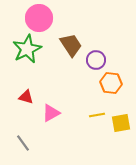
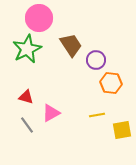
yellow square: moved 1 px right, 7 px down
gray line: moved 4 px right, 18 px up
